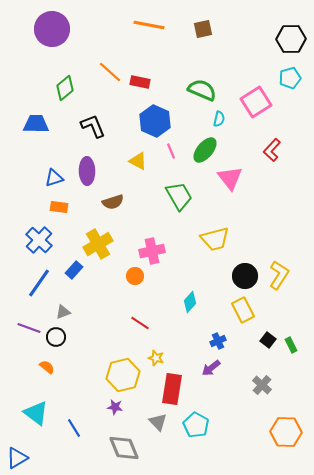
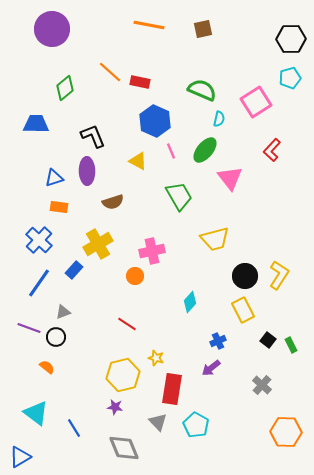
black L-shape at (93, 126): moved 10 px down
red line at (140, 323): moved 13 px left, 1 px down
blue triangle at (17, 458): moved 3 px right, 1 px up
